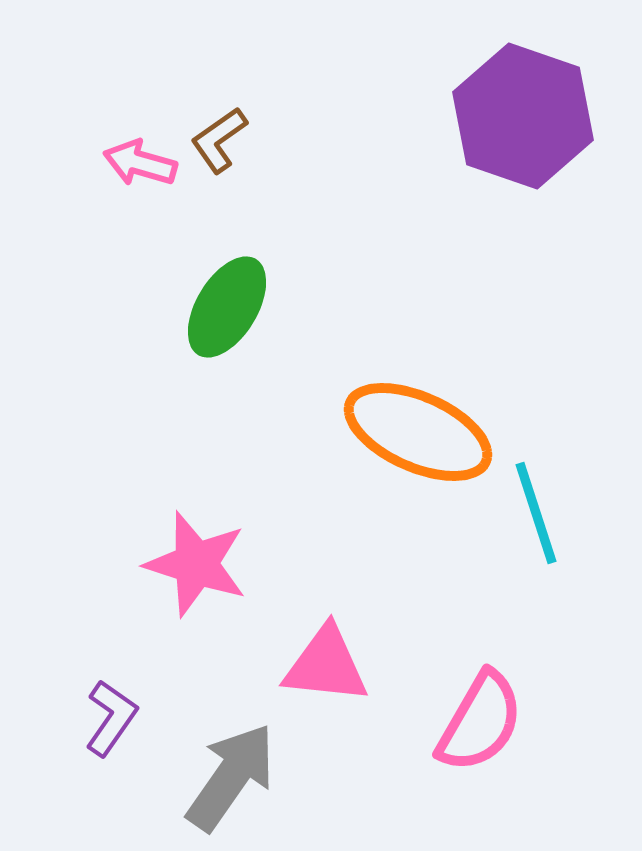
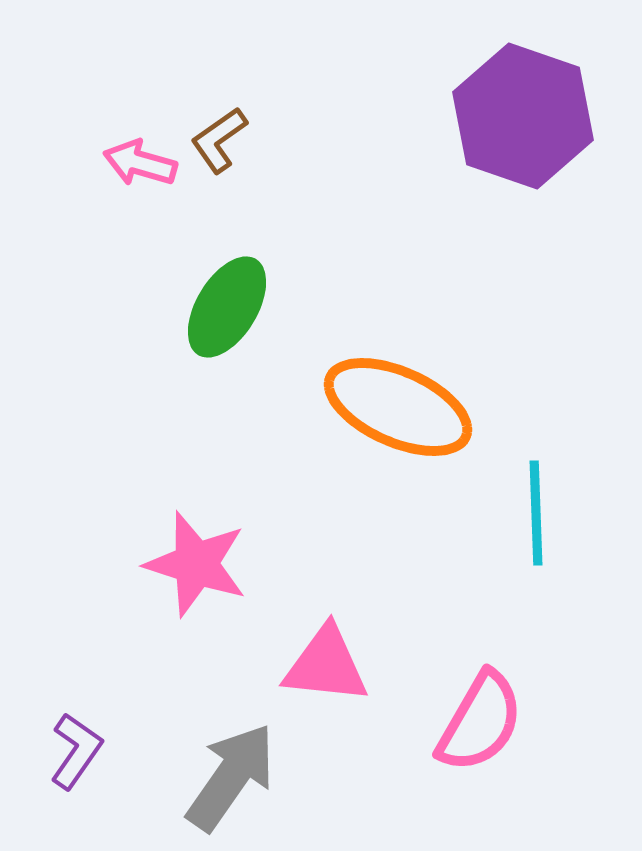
orange ellipse: moved 20 px left, 25 px up
cyan line: rotated 16 degrees clockwise
purple L-shape: moved 35 px left, 33 px down
